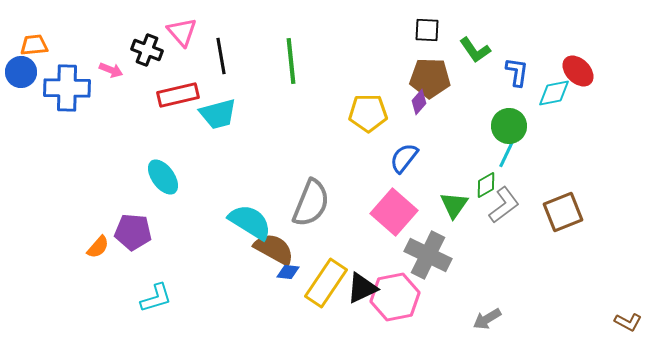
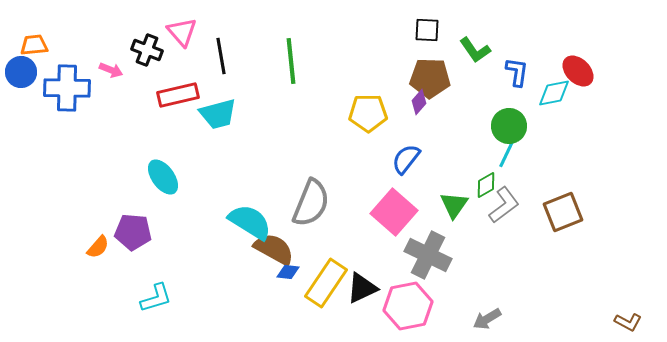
blue semicircle: moved 2 px right, 1 px down
pink hexagon: moved 13 px right, 9 px down
